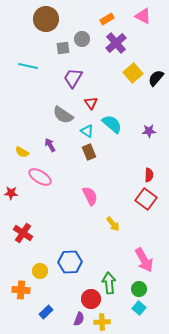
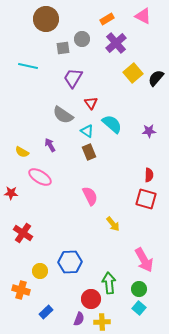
red square: rotated 20 degrees counterclockwise
orange cross: rotated 12 degrees clockwise
